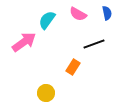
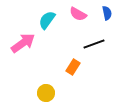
pink arrow: moved 1 px left, 1 px down
